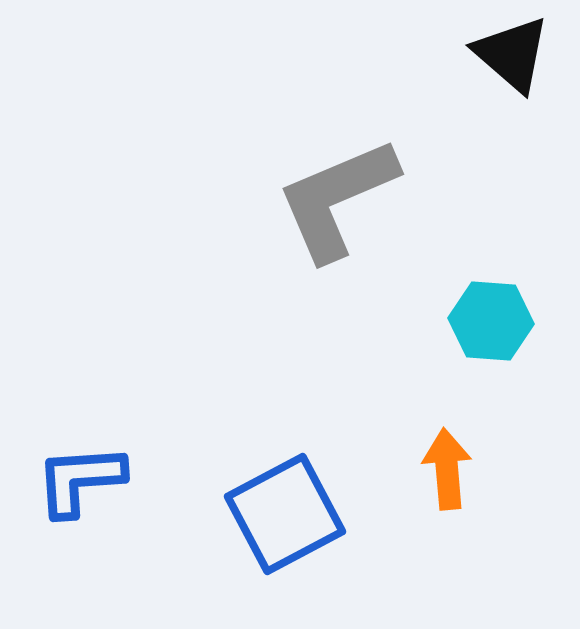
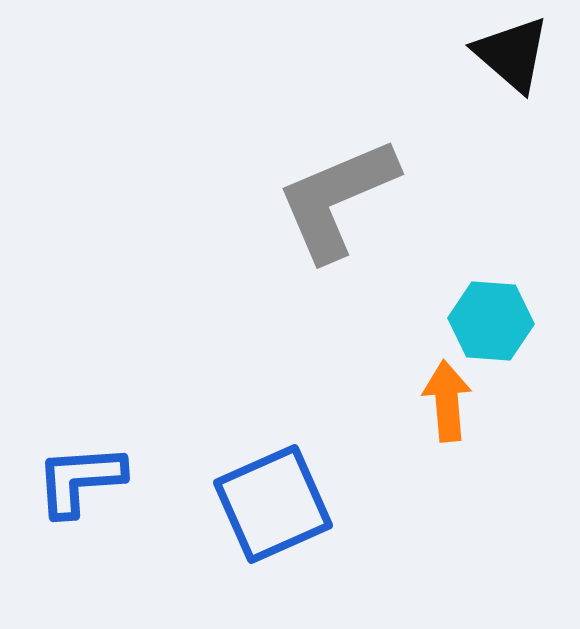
orange arrow: moved 68 px up
blue square: moved 12 px left, 10 px up; rotated 4 degrees clockwise
